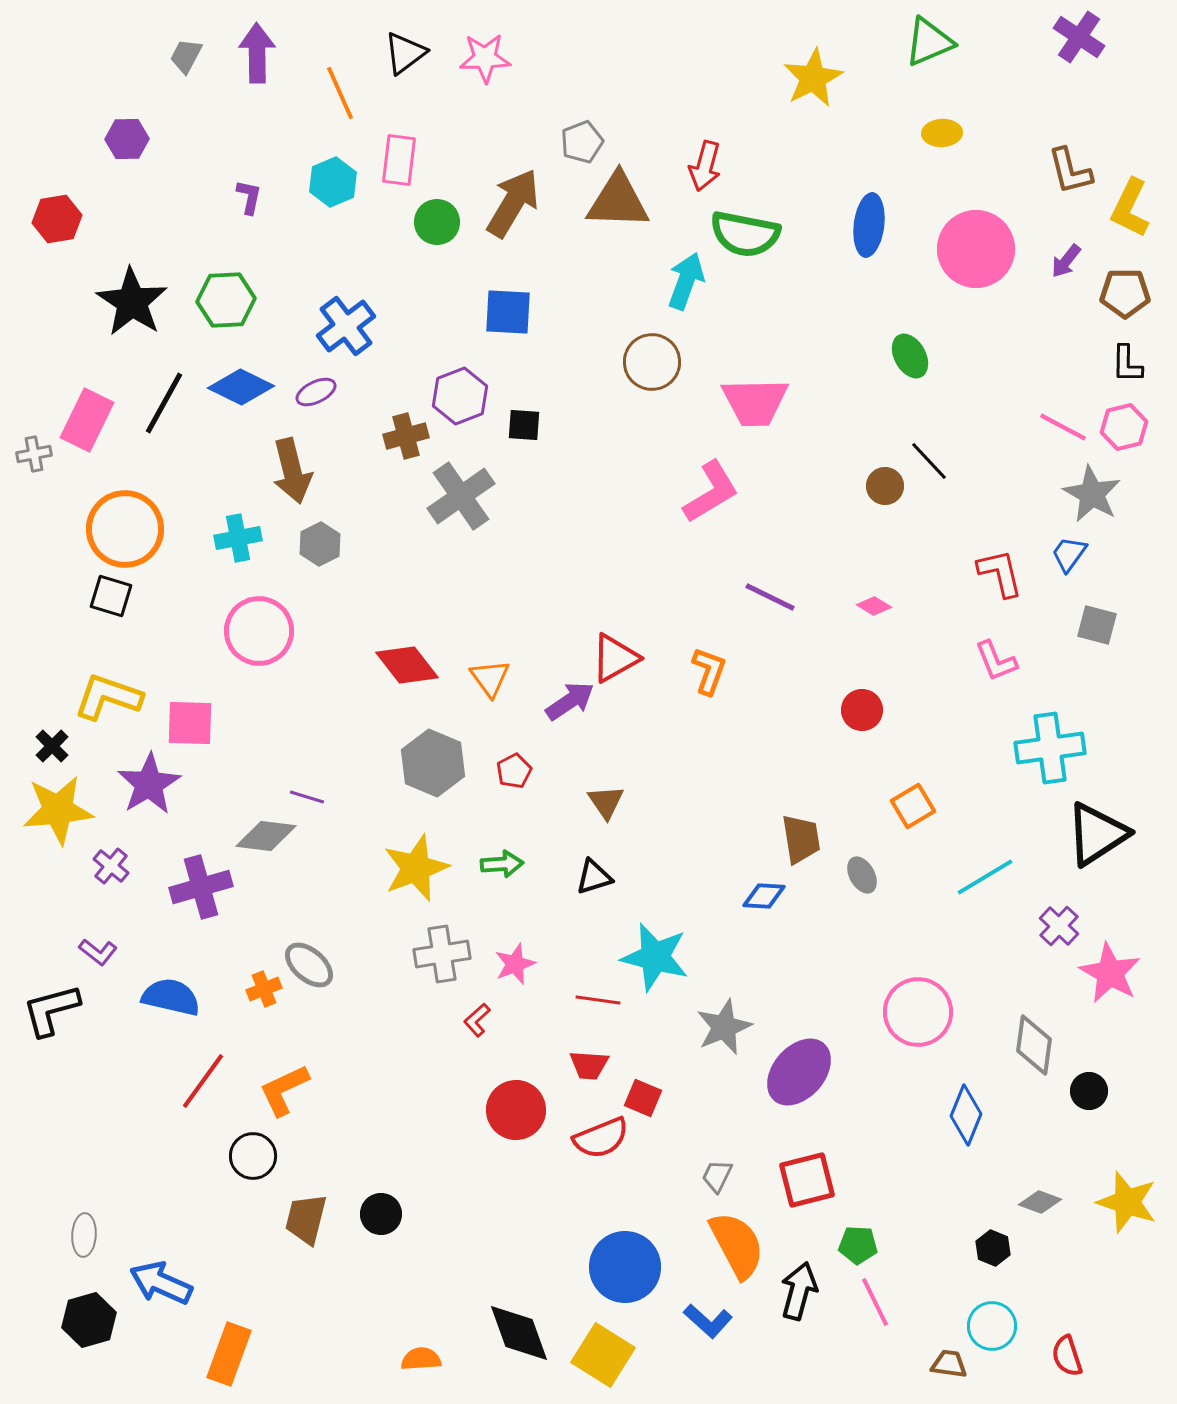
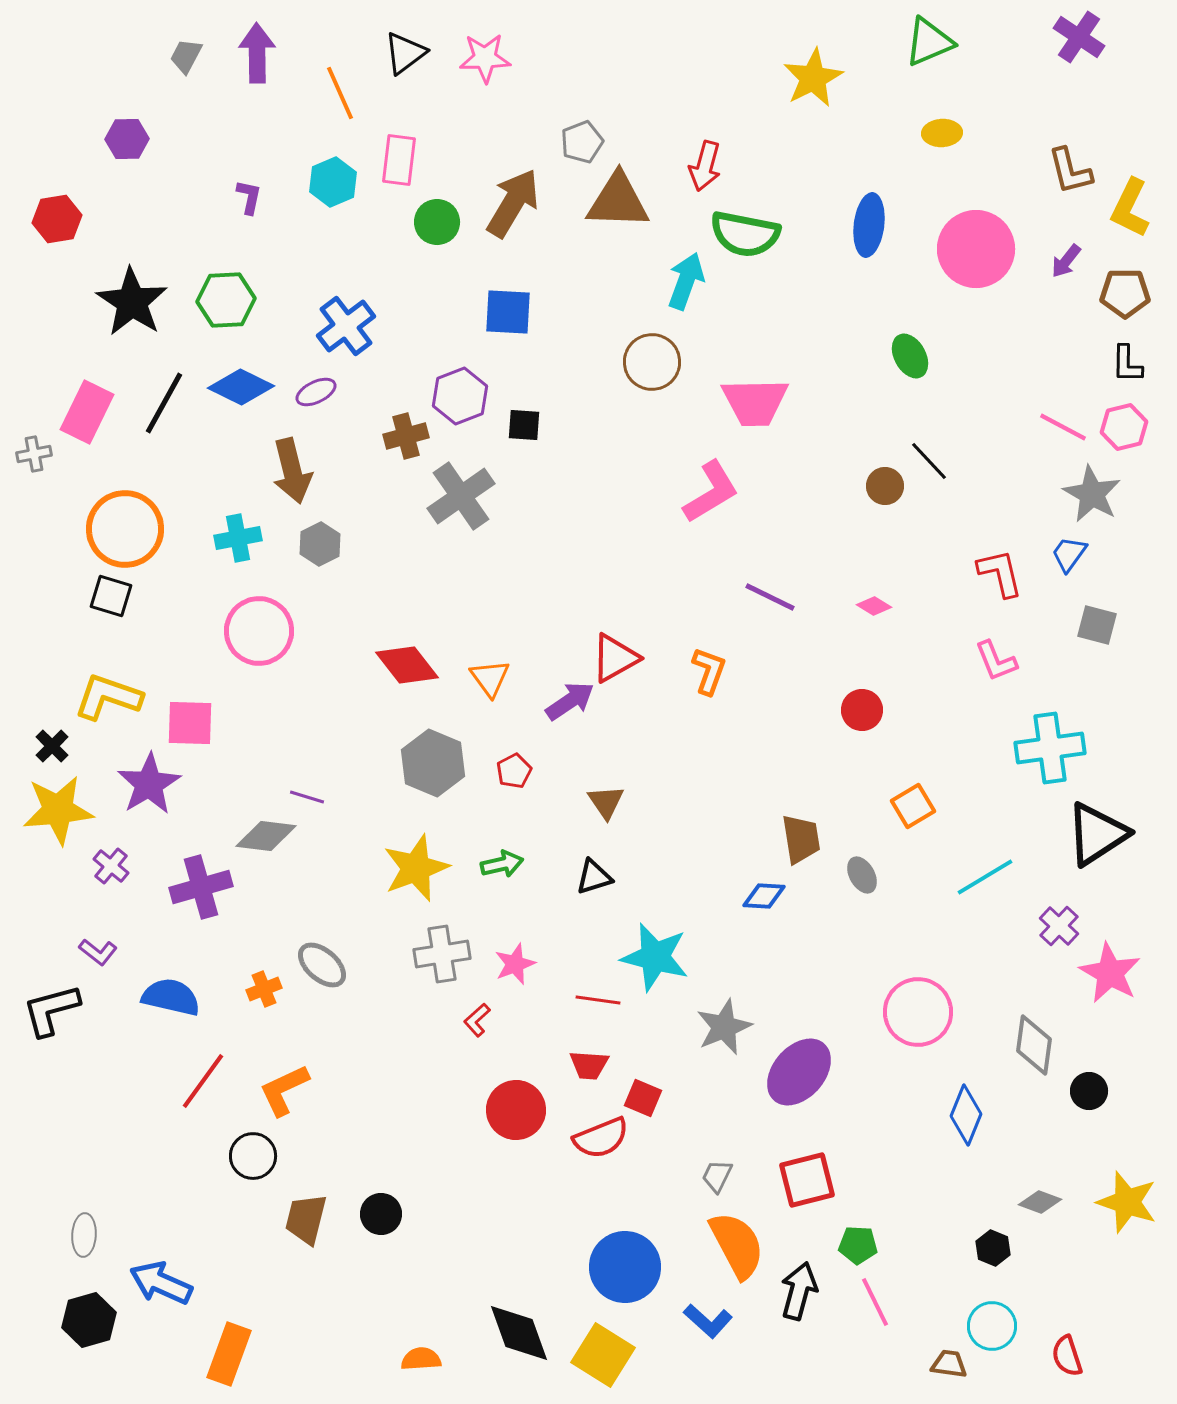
pink rectangle at (87, 420): moved 8 px up
green arrow at (502, 864): rotated 9 degrees counterclockwise
gray ellipse at (309, 965): moved 13 px right
